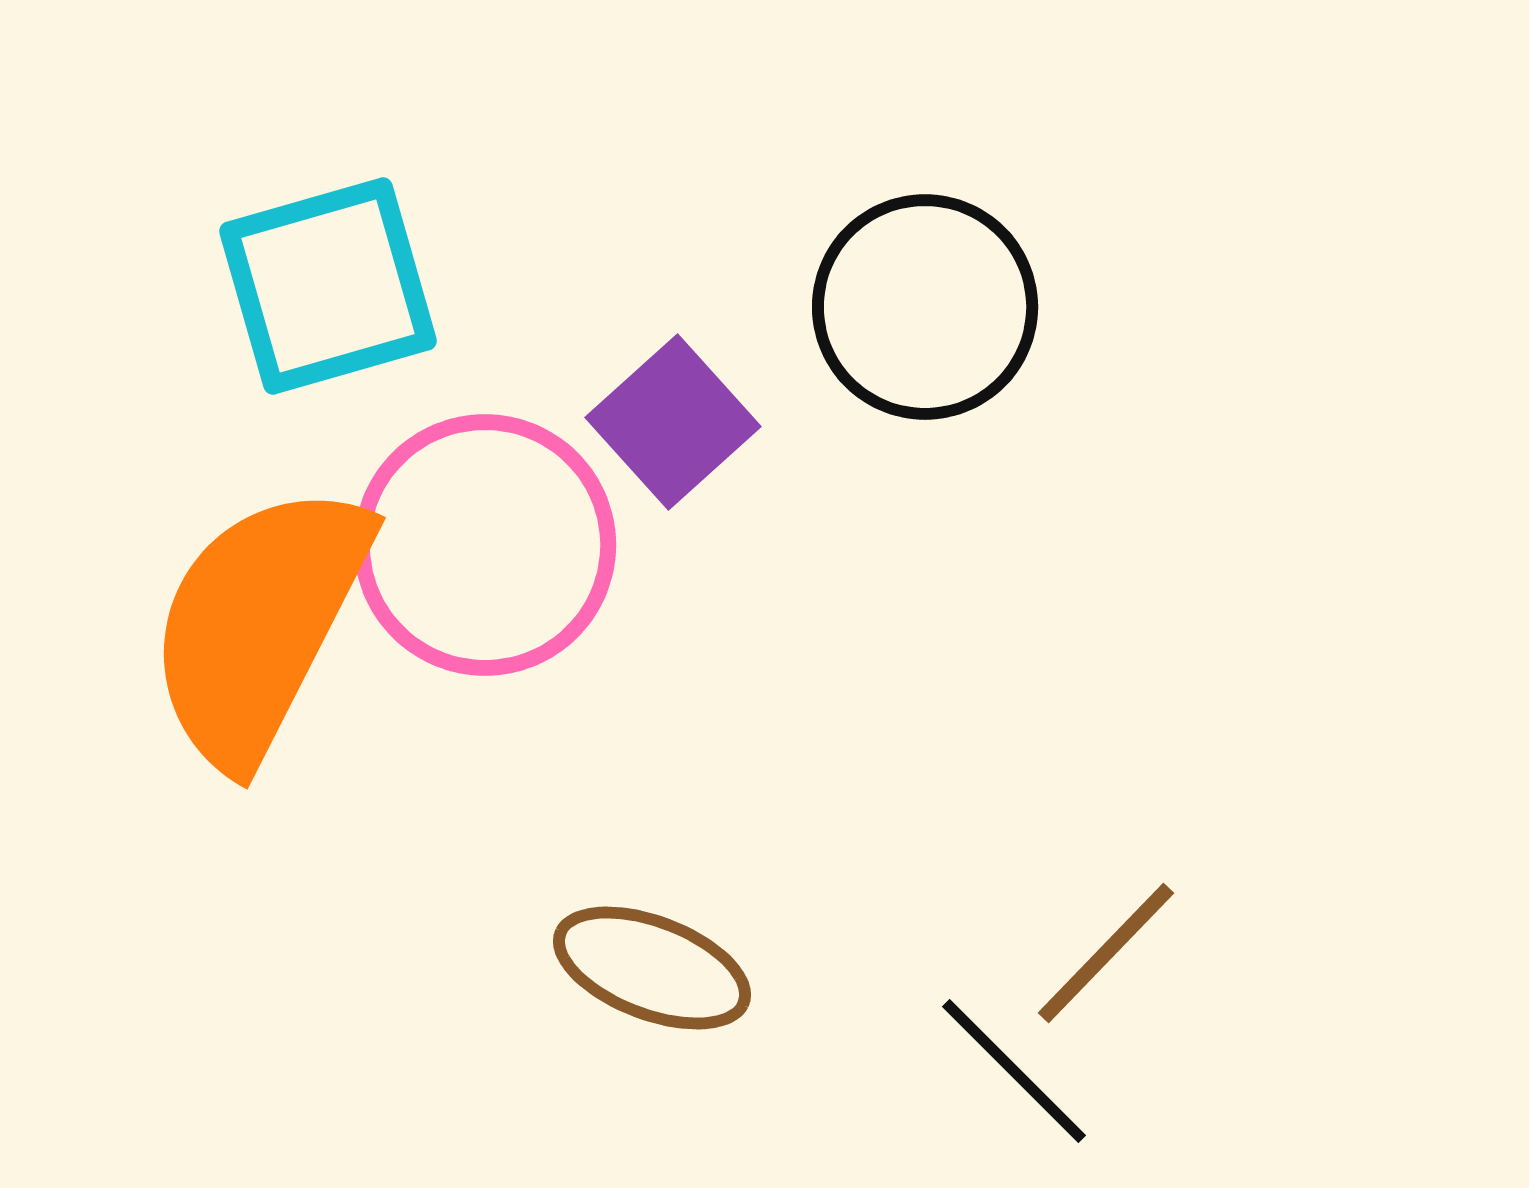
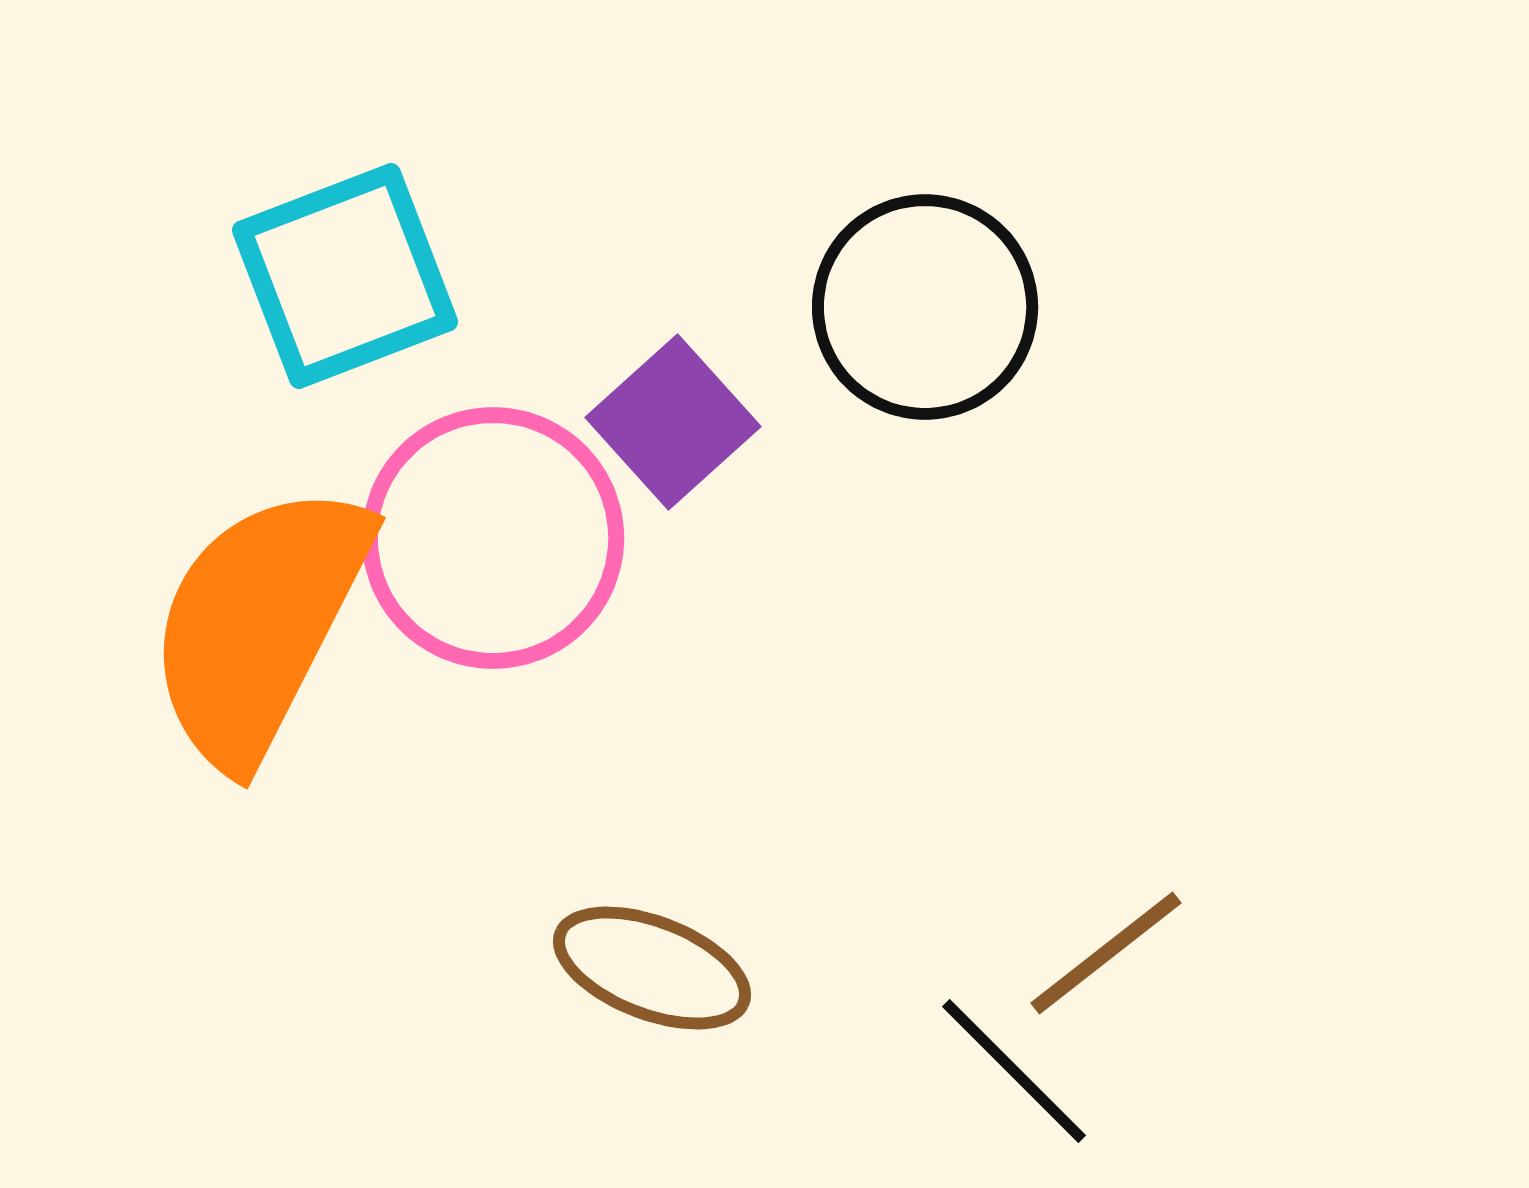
cyan square: moved 17 px right, 10 px up; rotated 5 degrees counterclockwise
pink circle: moved 8 px right, 7 px up
brown line: rotated 8 degrees clockwise
